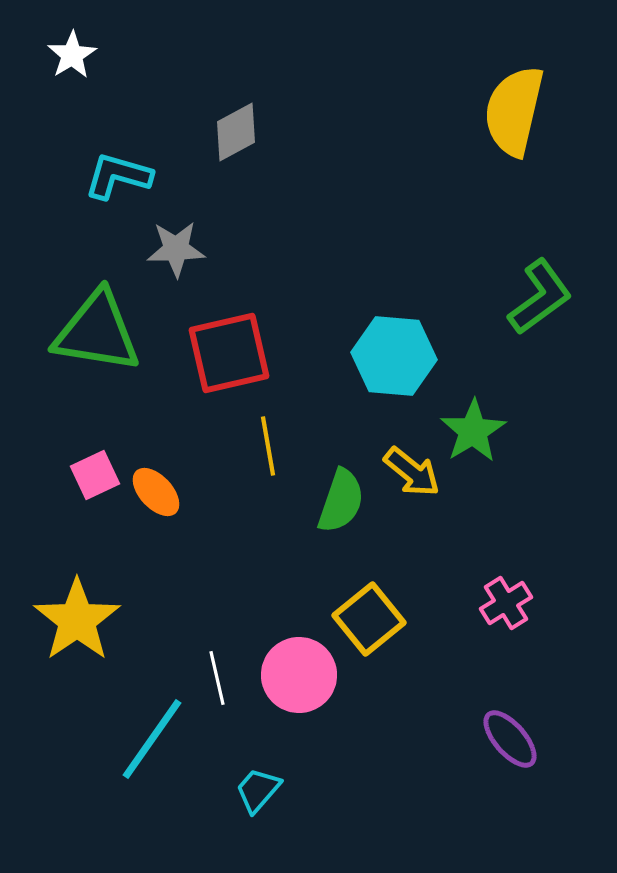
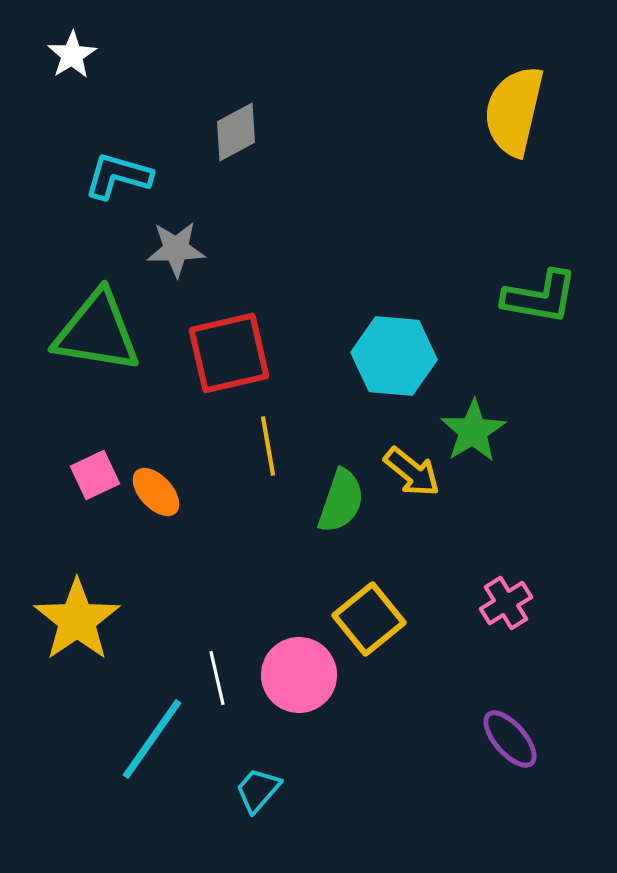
green L-shape: rotated 46 degrees clockwise
